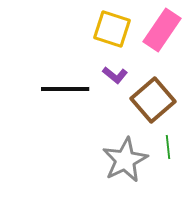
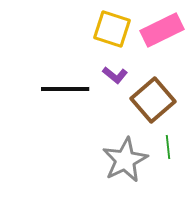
pink rectangle: rotated 30 degrees clockwise
